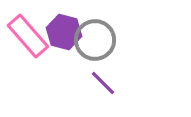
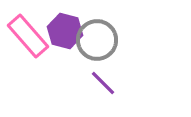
purple hexagon: moved 1 px right, 1 px up
gray circle: moved 2 px right
